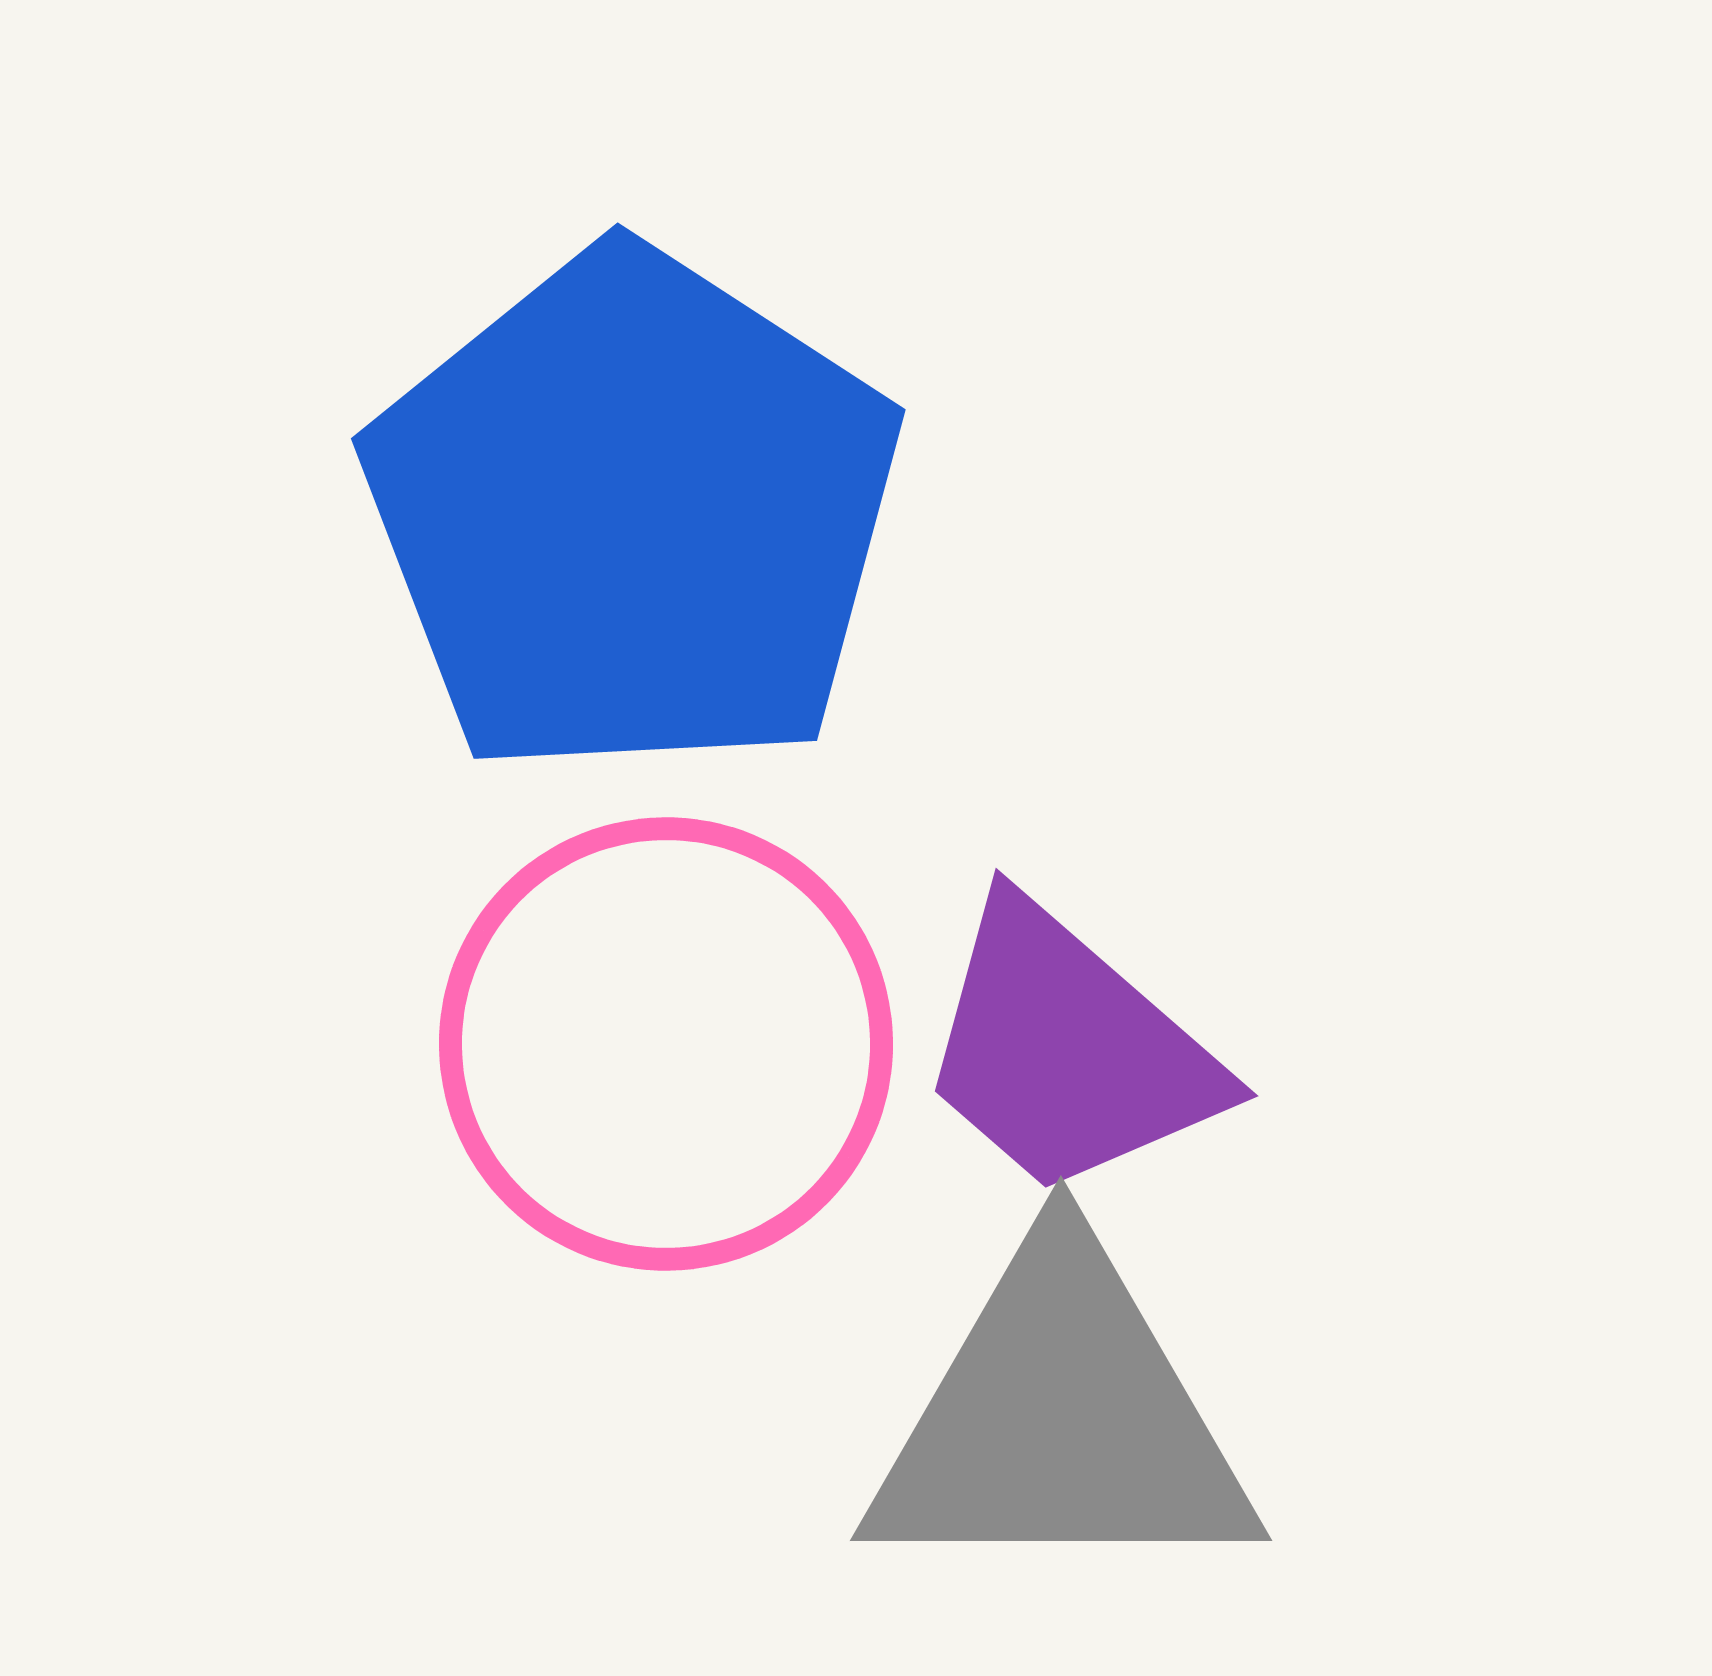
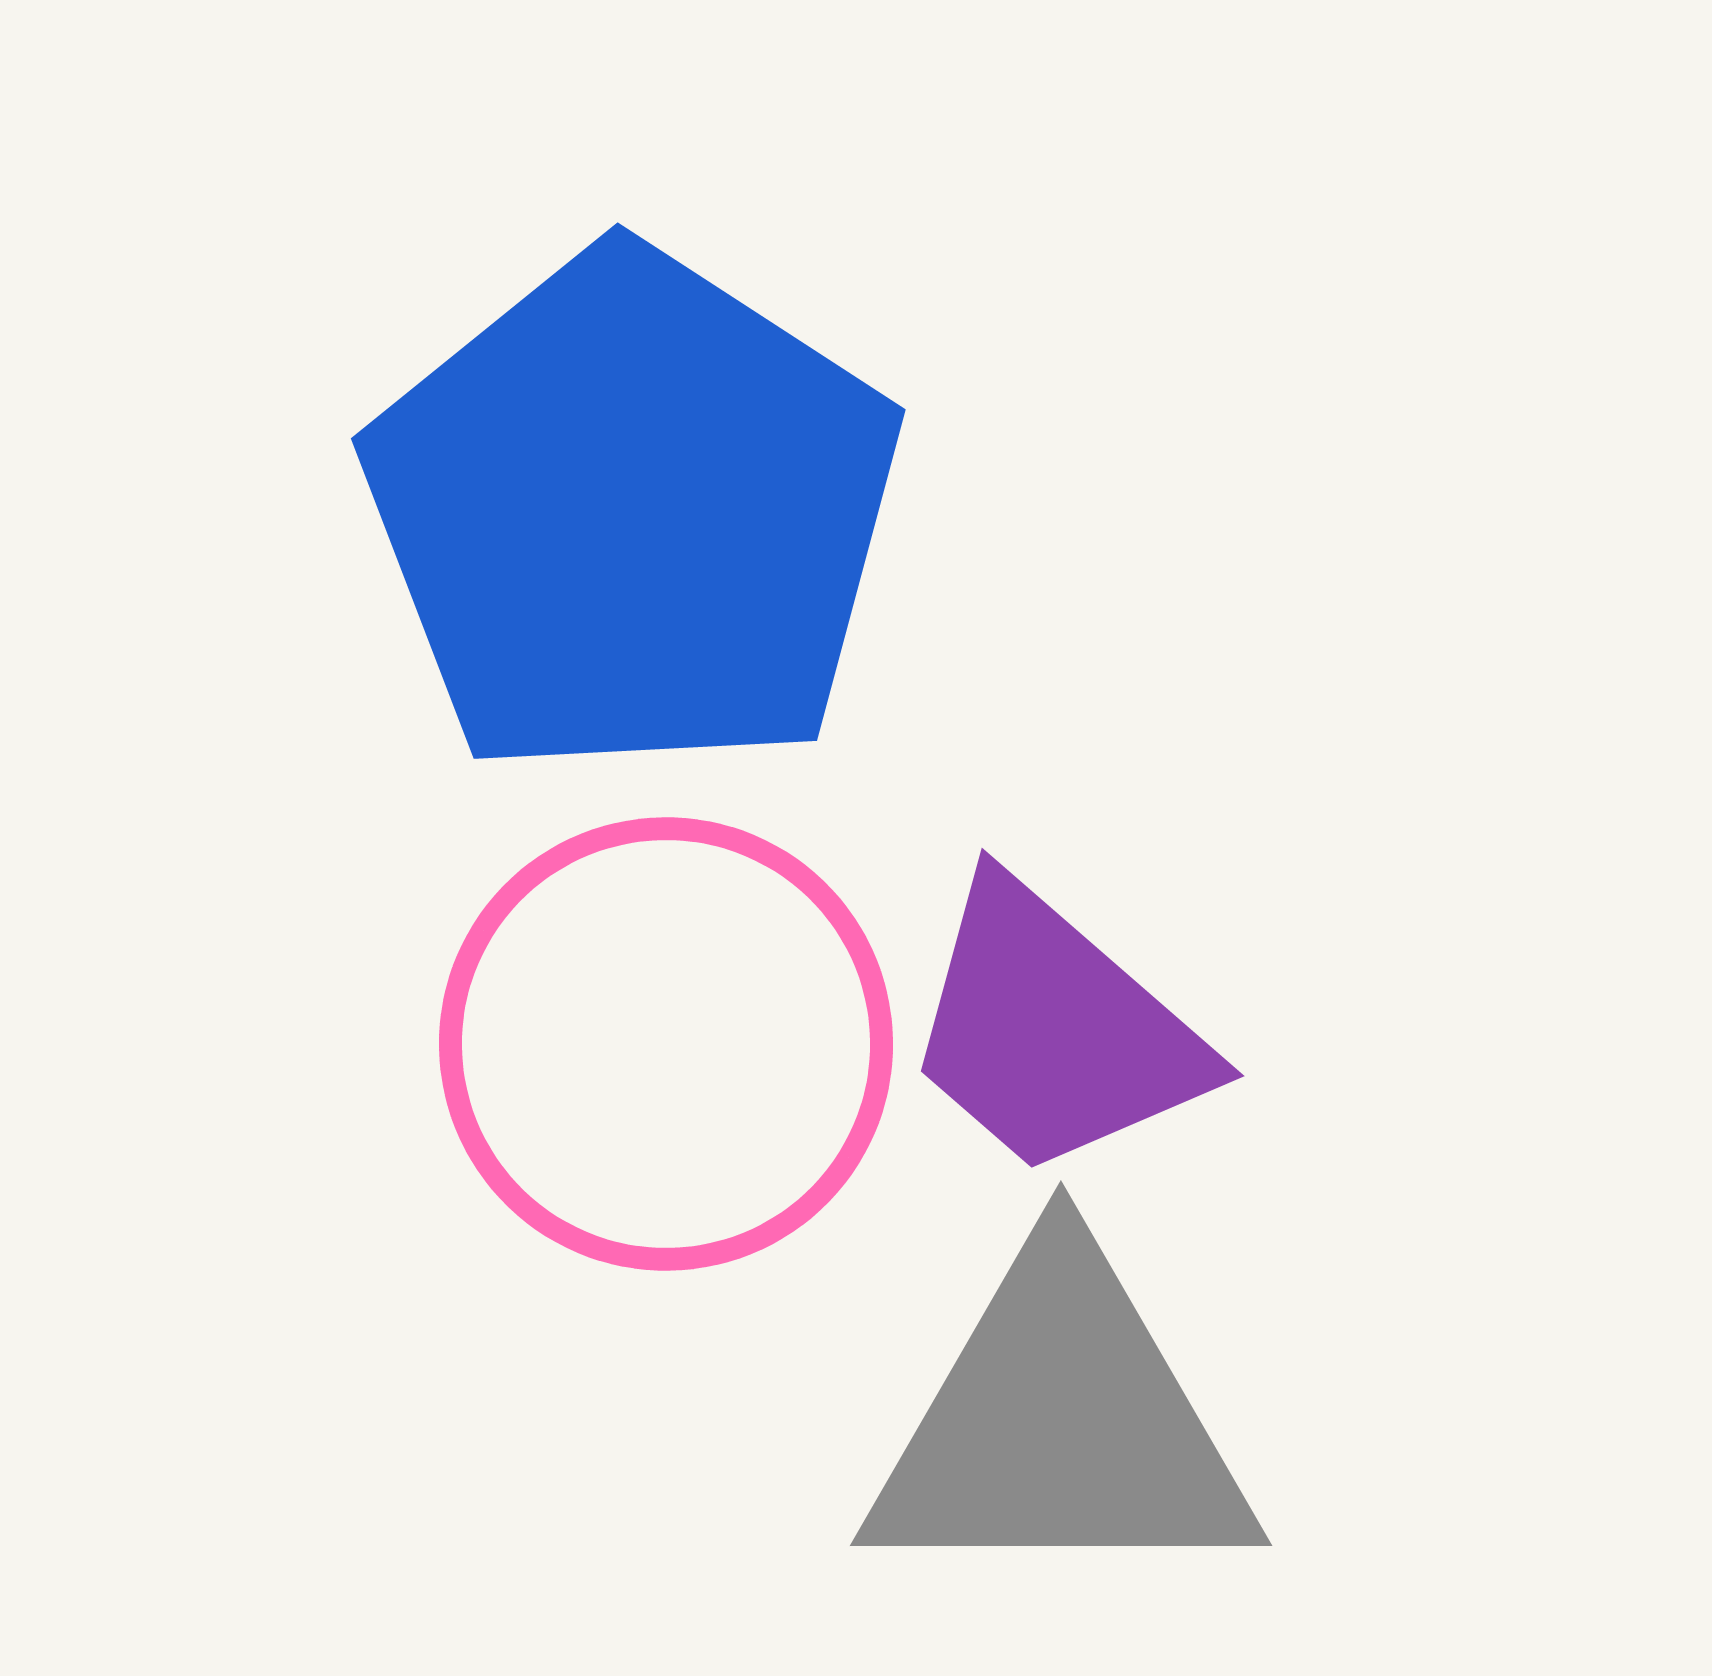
purple trapezoid: moved 14 px left, 20 px up
gray triangle: moved 5 px down
